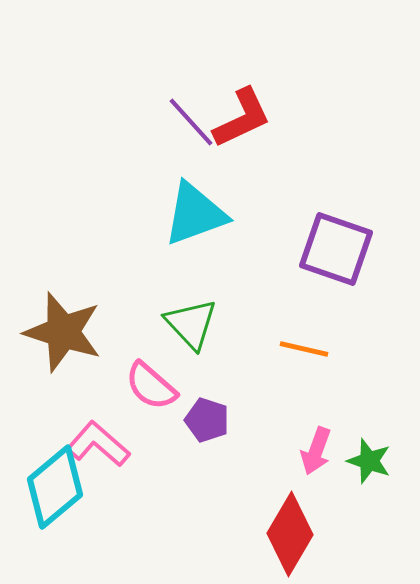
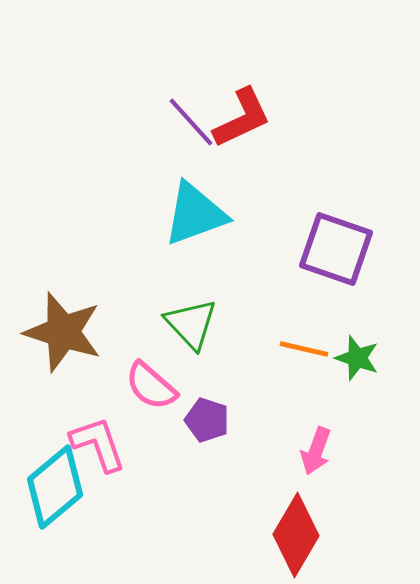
pink L-shape: rotated 30 degrees clockwise
green star: moved 12 px left, 103 px up
red diamond: moved 6 px right, 1 px down
